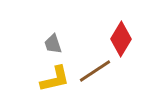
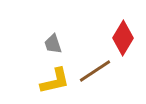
red diamond: moved 2 px right, 1 px up
yellow L-shape: moved 2 px down
